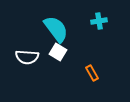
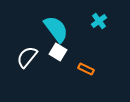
cyan cross: rotated 28 degrees counterclockwise
white semicircle: rotated 125 degrees clockwise
orange rectangle: moved 6 px left, 4 px up; rotated 35 degrees counterclockwise
